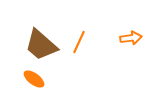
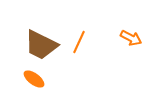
orange arrow: rotated 35 degrees clockwise
brown trapezoid: rotated 15 degrees counterclockwise
